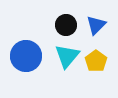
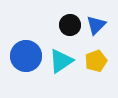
black circle: moved 4 px right
cyan triangle: moved 6 px left, 5 px down; rotated 16 degrees clockwise
yellow pentagon: rotated 15 degrees clockwise
